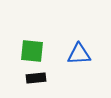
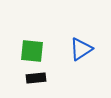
blue triangle: moved 2 px right, 5 px up; rotated 30 degrees counterclockwise
